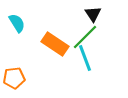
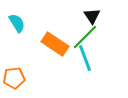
black triangle: moved 1 px left, 2 px down
